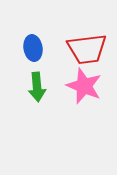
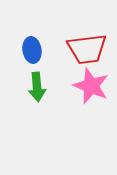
blue ellipse: moved 1 px left, 2 px down
pink star: moved 7 px right
